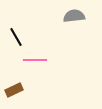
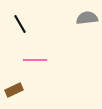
gray semicircle: moved 13 px right, 2 px down
black line: moved 4 px right, 13 px up
